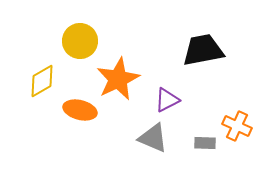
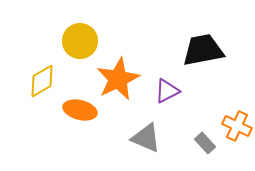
purple triangle: moved 9 px up
gray triangle: moved 7 px left
gray rectangle: rotated 45 degrees clockwise
